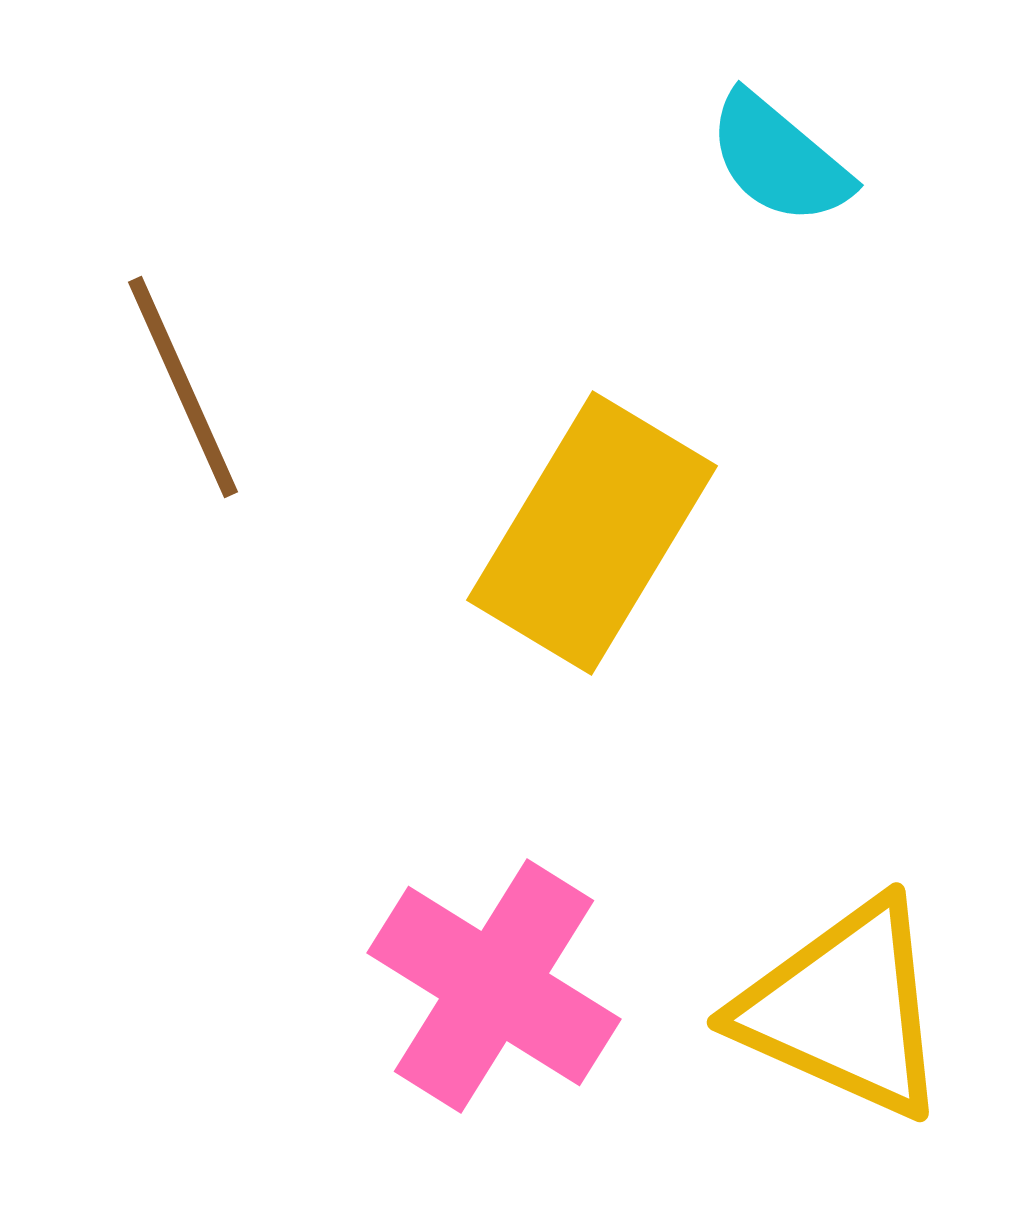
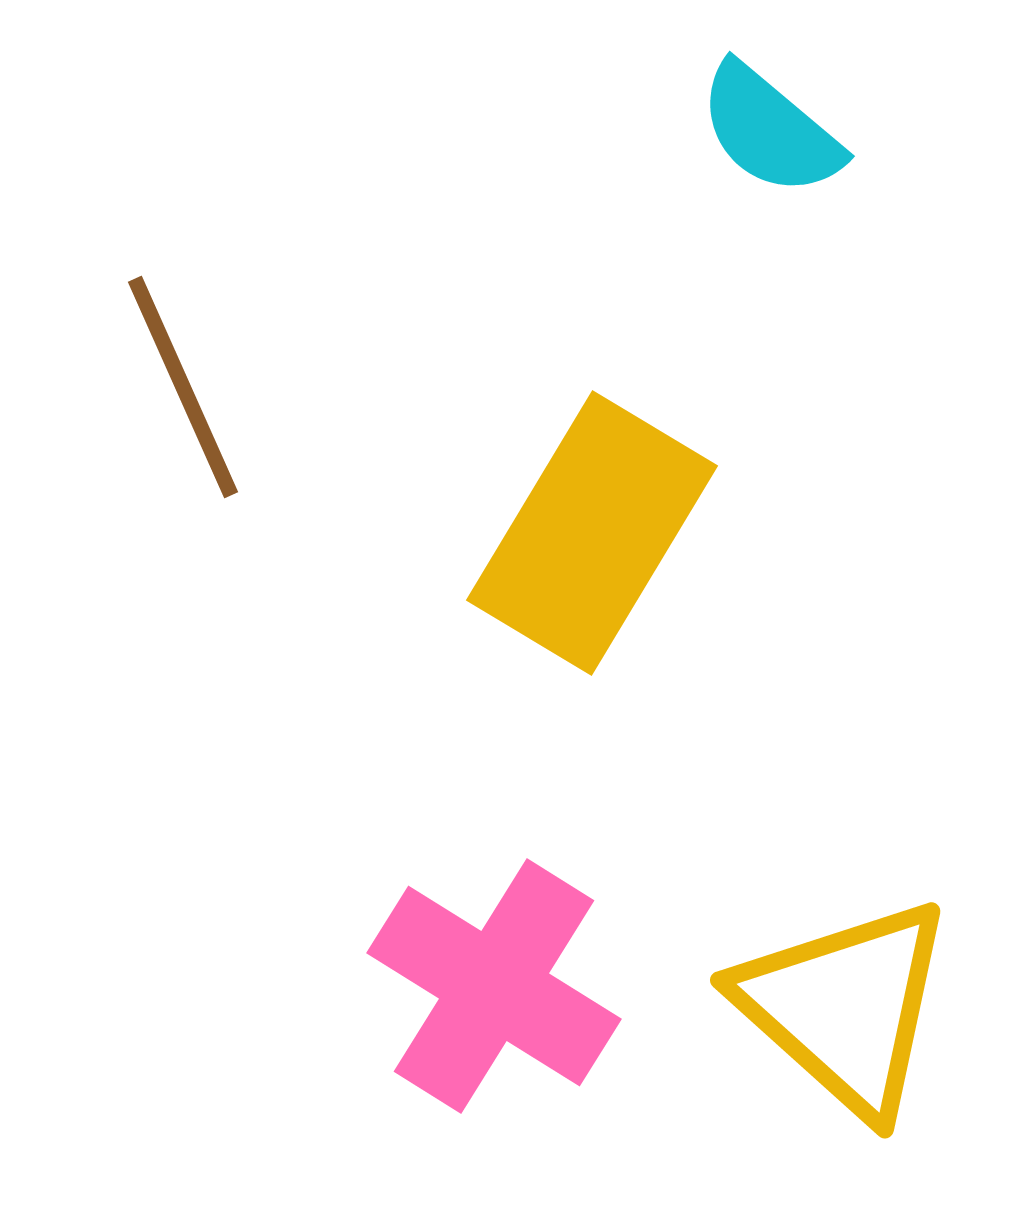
cyan semicircle: moved 9 px left, 29 px up
yellow triangle: moved 1 px right, 2 px up; rotated 18 degrees clockwise
